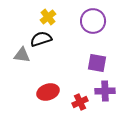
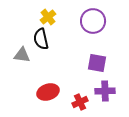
black semicircle: rotated 85 degrees counterclockwise
